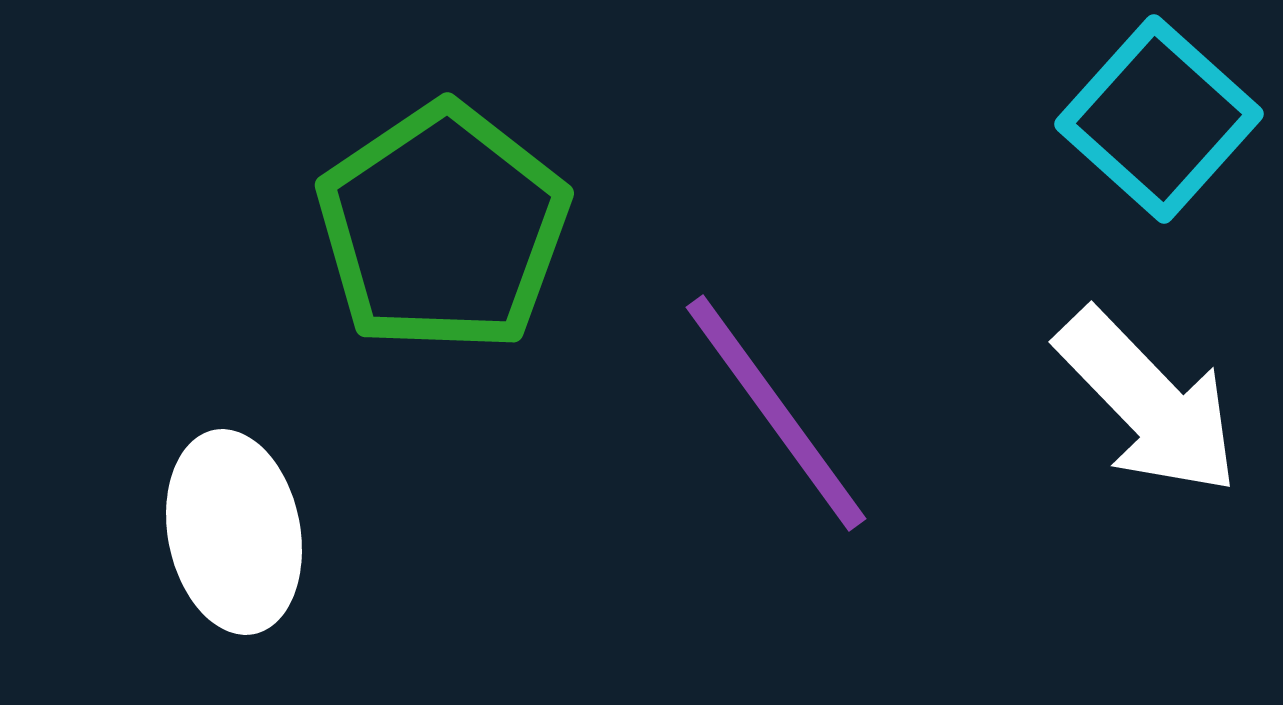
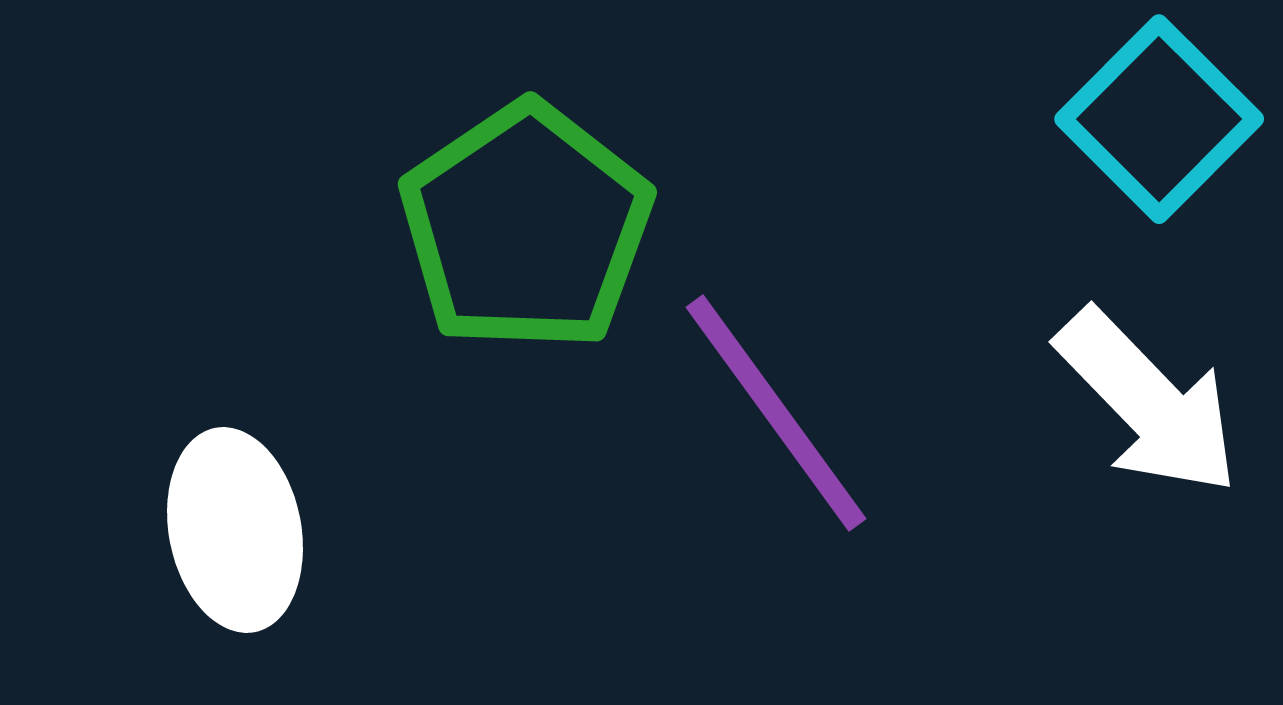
cyan square: rotated 3 degrees clockwise
green pentagon: moved 83 px right, 1 px up
white ellipse: moved 1 px right, 2 px up
